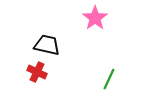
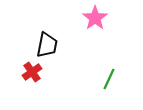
black trapezoid: rotated 88 degrees clockwise
red cross: moved 5 px left; rotated 30 degrees clockwise
